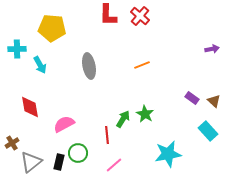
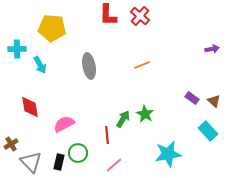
brown cross: moved 1 px left, 1 px down
gray triangle: rotated 35 degrees counterclockwise
